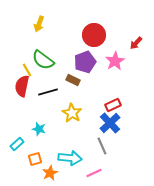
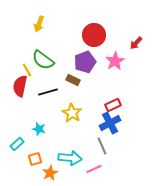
red semicircle: moved 2 px left
blue cross: rotated 15 degrees clockwise
pink line: moved 4 px up
